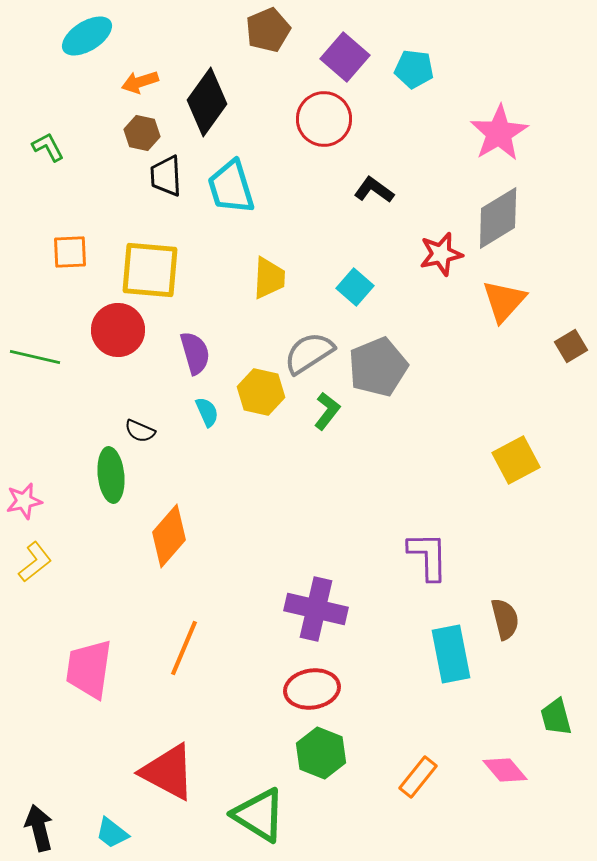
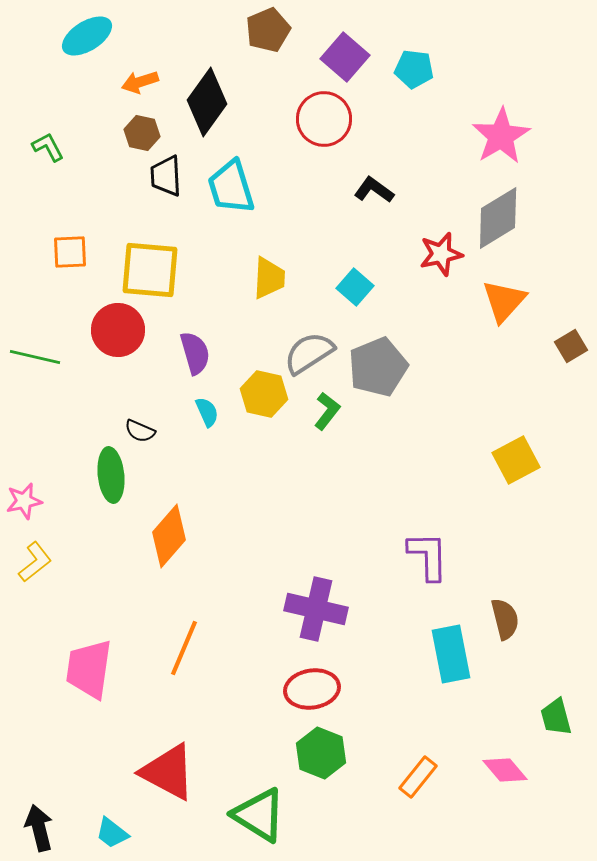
pink star at (499, 133): moved 2 px right, 3 px down
yellow hexagon at (261, 392): moved 3 px right, 2 px down
